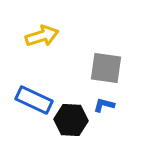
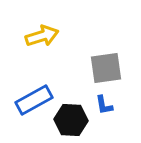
gray square: rotated 16 degrees counterclockwise
blue rectangle: rotated 54 degrees counterclockwise
blue L-shape: rotated 115 degrees counterclockwise
